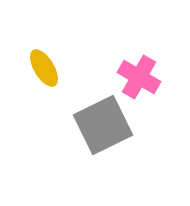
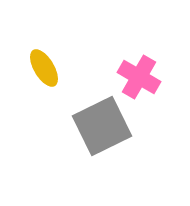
gray square: moved 1 px left, 1 px down
